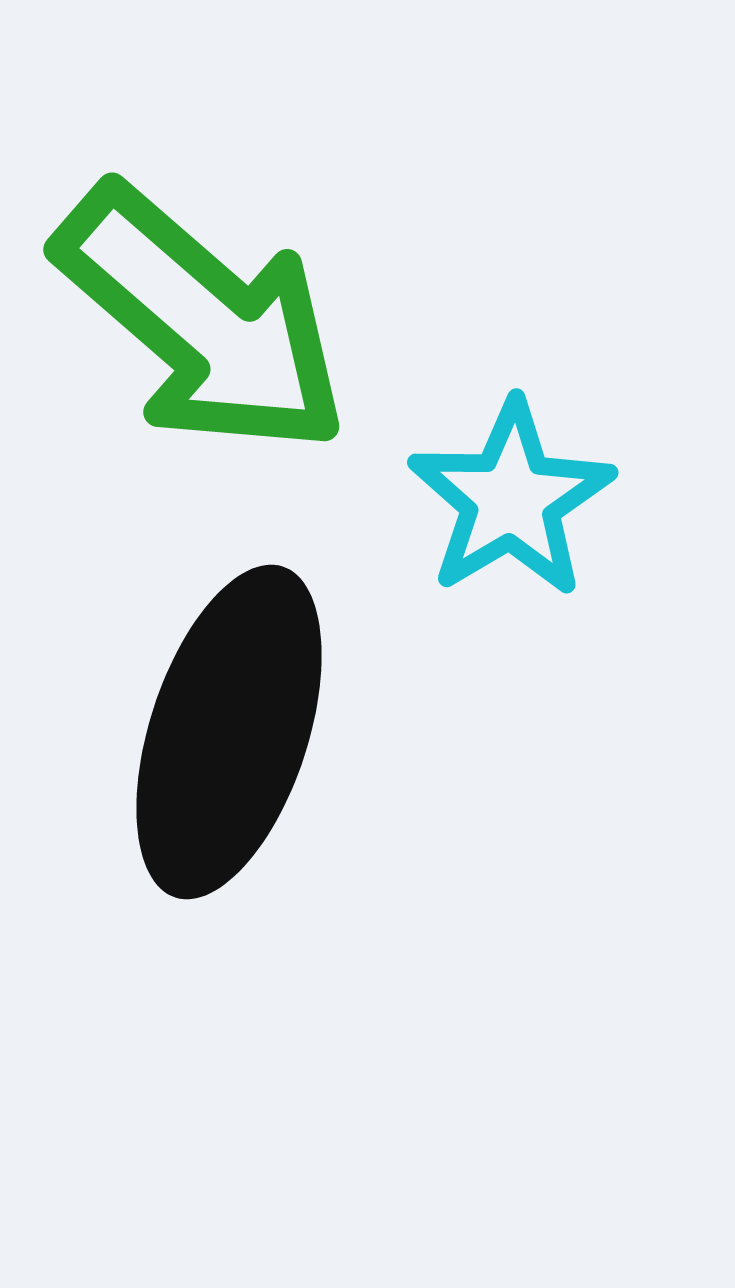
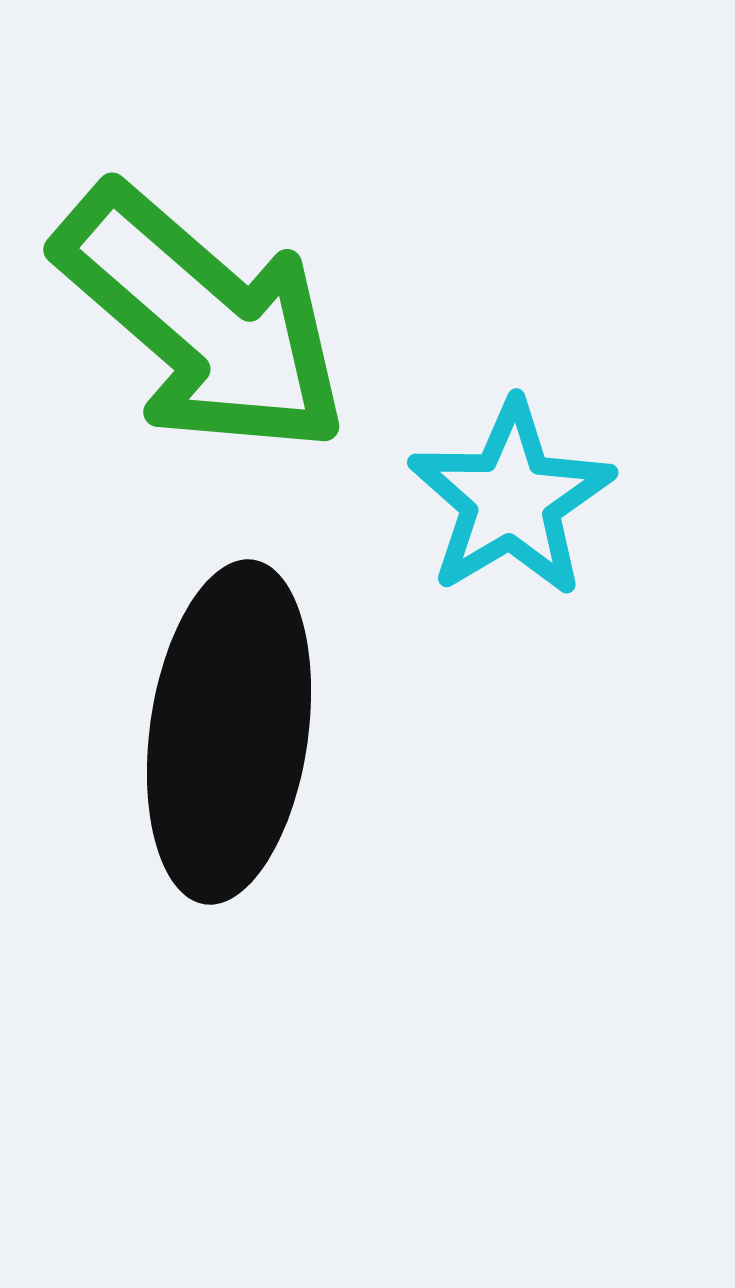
black ellipse: rotated 10 degrees counterclockwise
